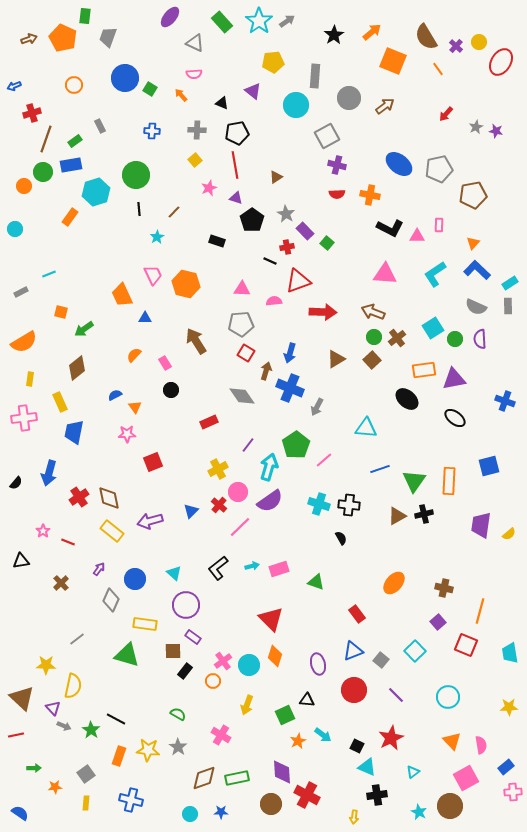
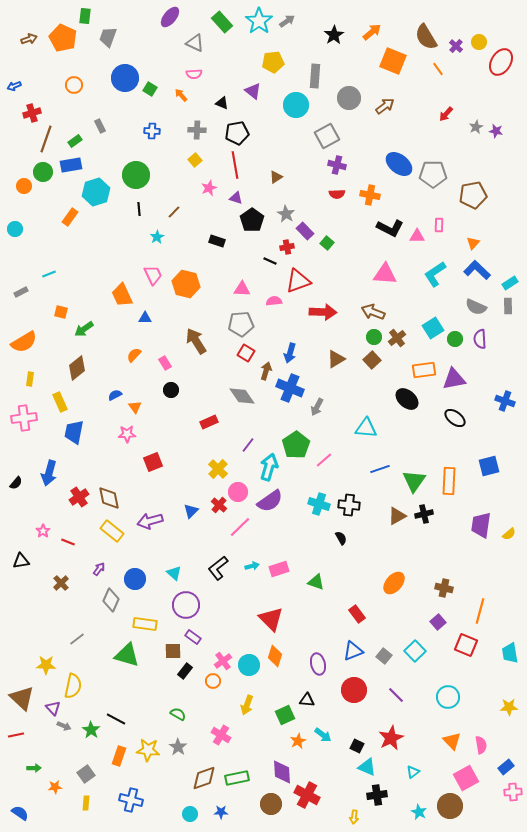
gray pentagon at (439, 169): moved 6 px left, 5 px down; rotated 12 degrees clockwise
yellow cross at (218, 469): rotated 18 degrees counterclockwise
gray square at (381, 660): moved 3 px right, 4 px up
